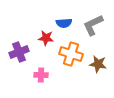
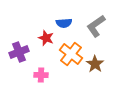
gray L-shape: moved 3 px right, 1 px down; rotated 10 degrees counterclockwise
red star: rotated 14 degrees clockwise
orange cross: rotated 20 degrees clockwise
brown star: moved 3 px left; rotated 24 degrees clockwise
